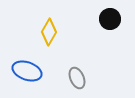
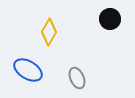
blue ellipse: moved 1 px right, 1 px up; rotated 12 degrees clockwise
